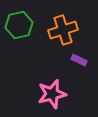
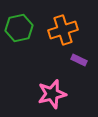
green hexagon: moved 3 px down
